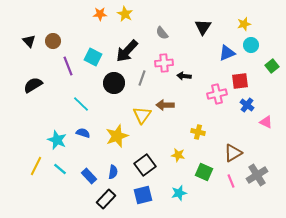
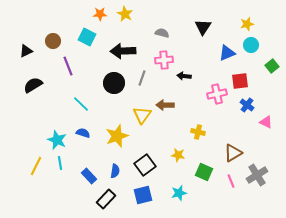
yellow star at (244, 24): moved 3 px right
gray semicircle at (162, 33): rotated 144 degrees clockwise
black triangle at (29, 41): moved 3 px left, 10 px down; rotated 48 degrees clockwise
black arrow at (127, 51): moved 4 px left; rotated 45 degrees clockwise
cyan square at (93, 57): moved 6 px left, 20 px up
pink cross at (164, 63): moved 3 px up
cyan line at (60, 169): moved 6 px up; rotated 40 degrees clockwise
blue semicircle at (113, 172): moved 2 px right, 1 px up
